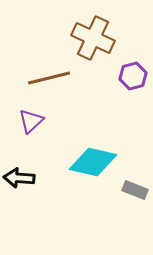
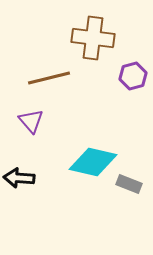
brown cross: rotated 18 degrees counterclockwise
purple triangle: rotated 28 degrees counterclockwise
gray rectangle: moved 6 px left, 6 px up
